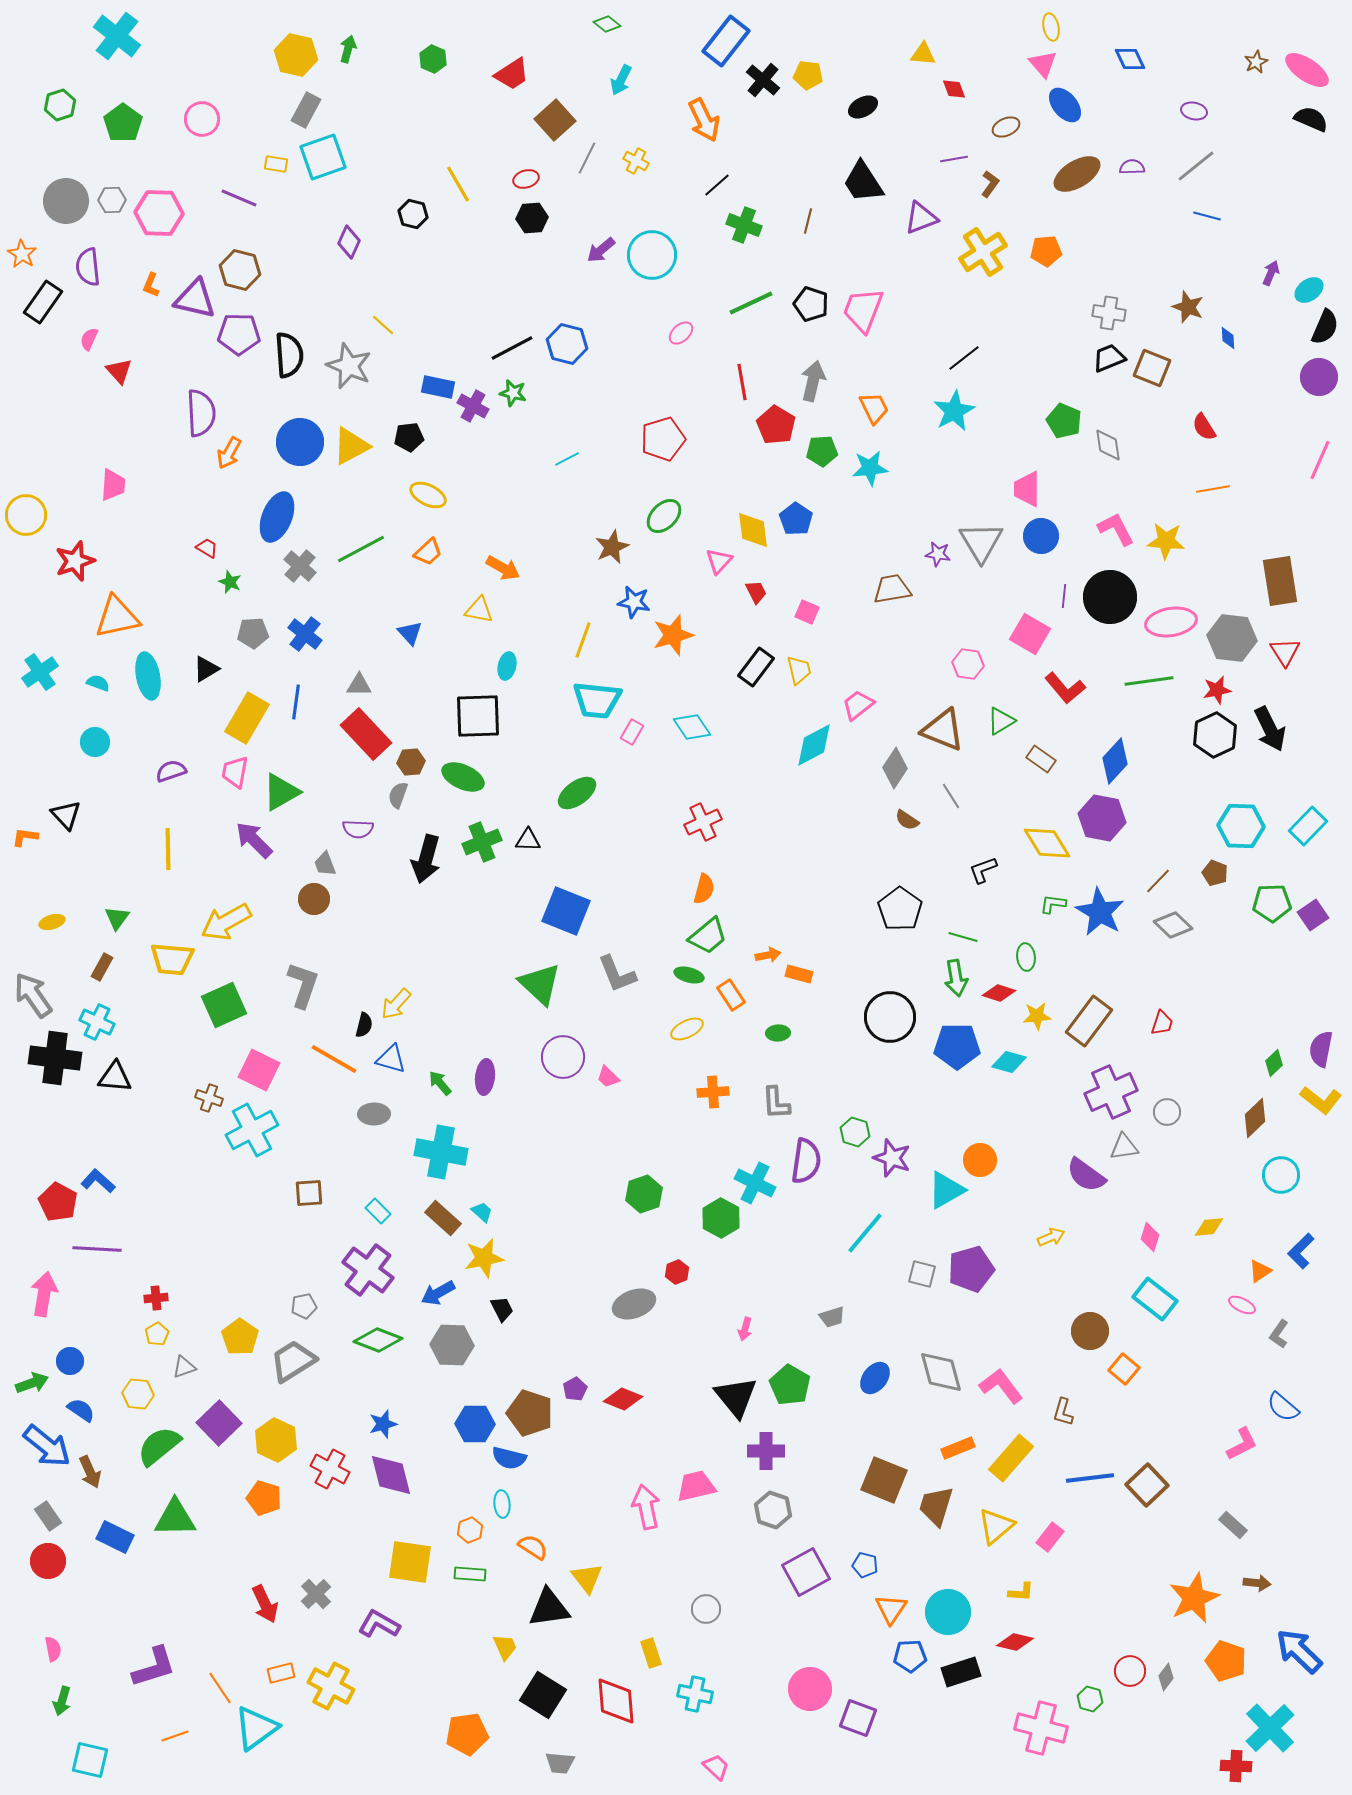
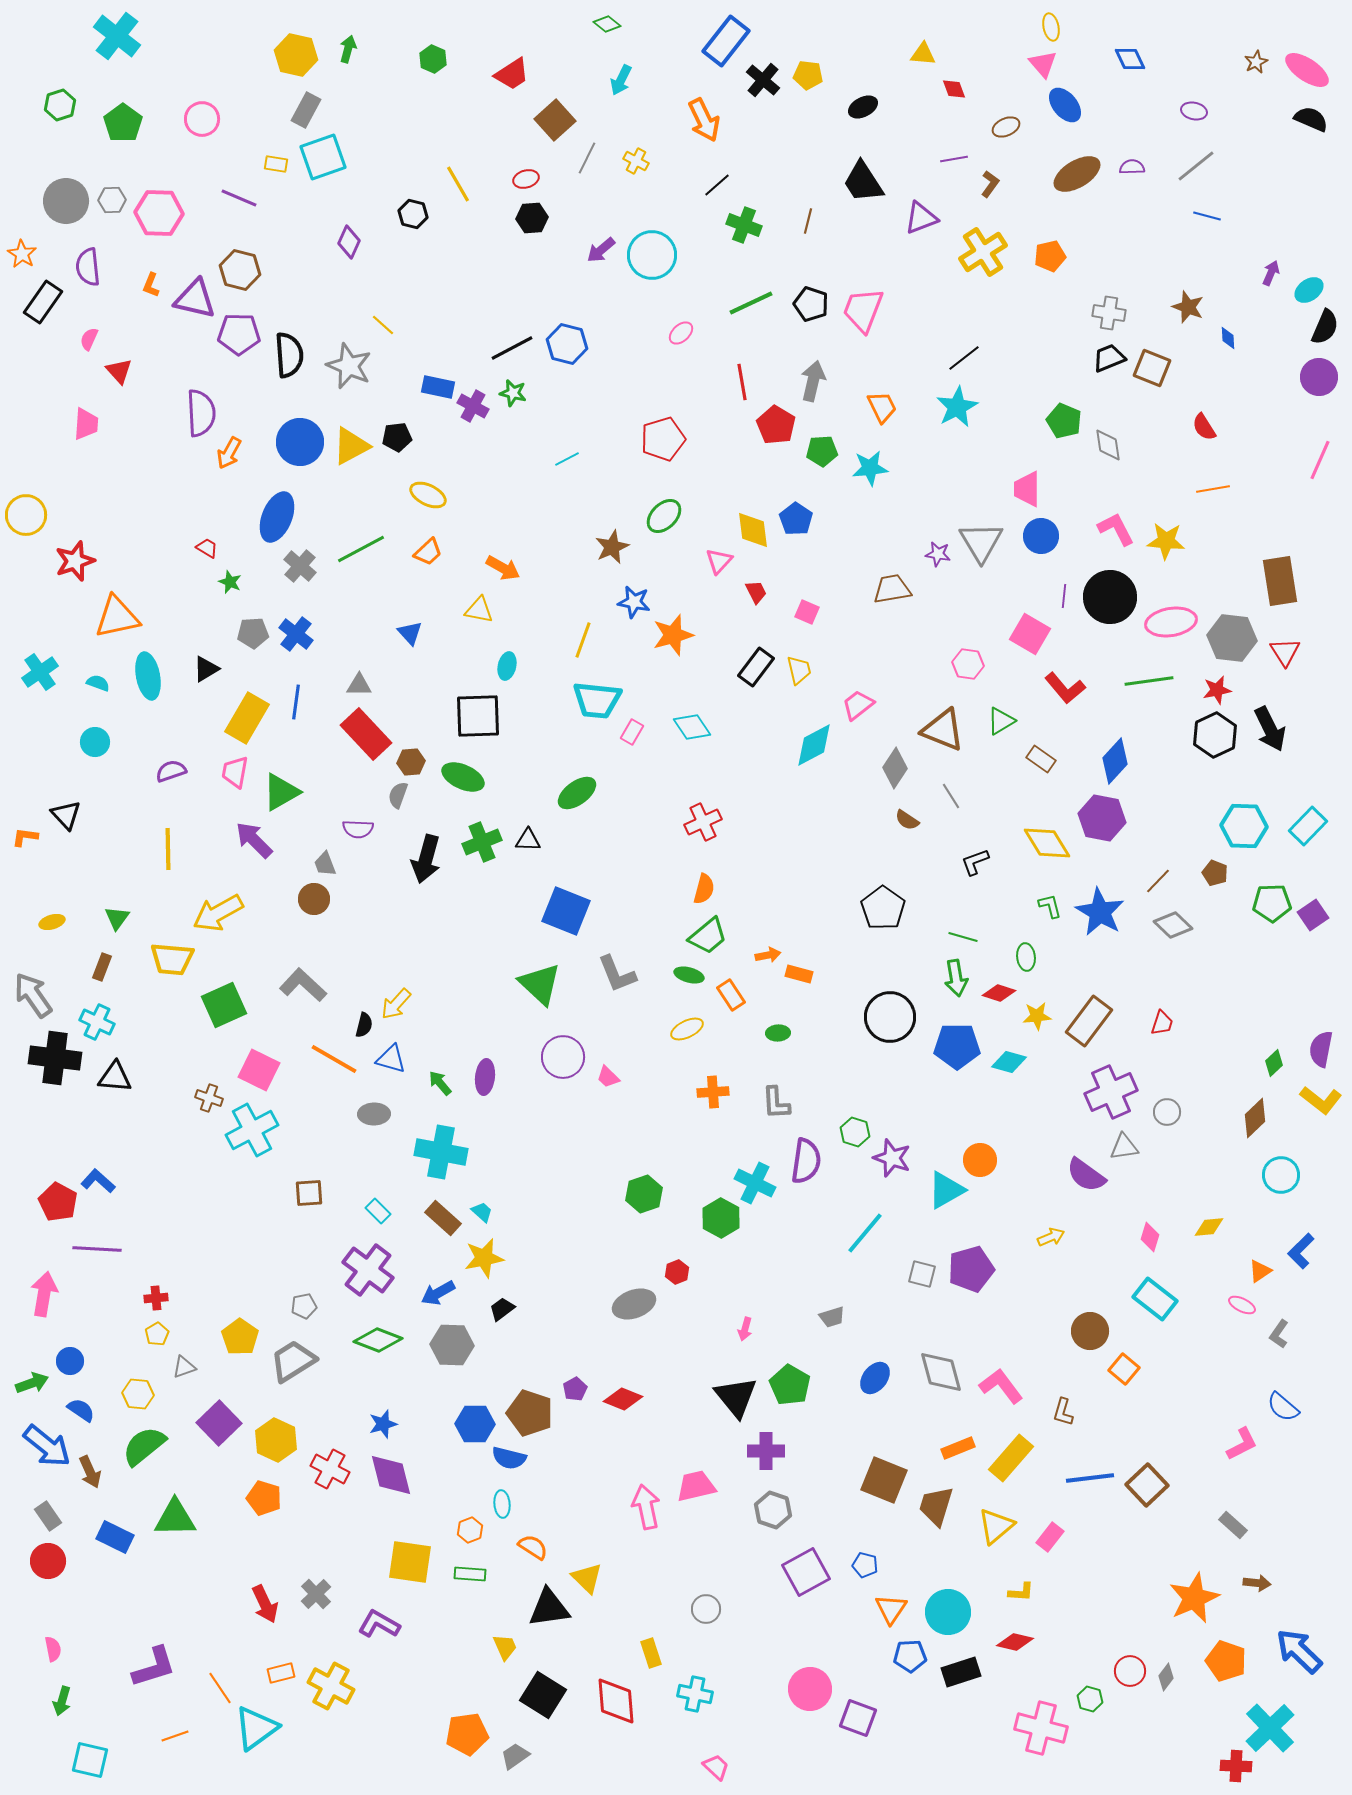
orange pentagon at (1046, 251): moved 4 px right, 5 px down; rotated 8 degrees counterclockwise
orange trapezoid at (874, 408): moved 8 px right, 1 px up
cyan star at (954, 411): moved 3 px right, 4 px up
black pentagon at (409, 437): moved 12 px left
pink trapezoid at (113, 485): moved 27 px left, 61 px up
blue cross at (305, 634): moved 9 px left
cyan hexagon at (1241, 826): moved 3 px right
black L-shape at (983, 870): moved 8 px left, 8 px up
green L-shape at (1053, 904): moved 3 px left, 2 px down; rotated 68 degrees clockwise
black pentagon at (900, 909): moved 17 px left, 1 px up
yellow arrow at (226, 922): moved 8 px left, 9 px up
brown rectangle at (102, 967): rotated 8 degrees counterclockwise
gray L-shape at (303, 985): rotated 66 degrees counterclockwise
black trapezoid at (502, 1309): rotated 100 degrees counterclockwise
green semicircle at (159, 1446): moved 15 px left
yellow triangle at (587, 1578): rotated 8 degrees counterclockwise
gray trapezoid at (560, 1763): moved 45 px left, 7 px up; rotated 140 degrees clockwise
